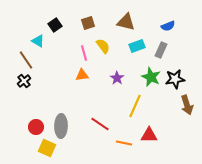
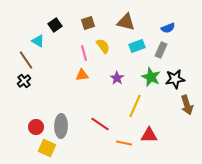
blue semicircle: moved 2 px down
